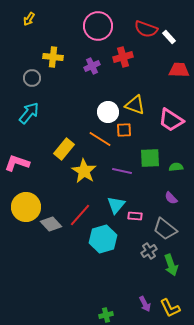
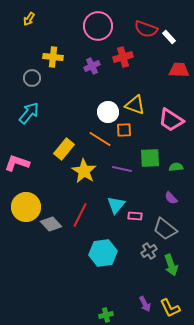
purple line: moved 2 px up
red line: rotated 15 degrees counterclockwise
cyan hexagon: moved 14 px down; rotated 8 degrees clockwise
